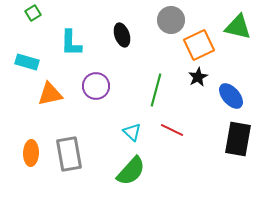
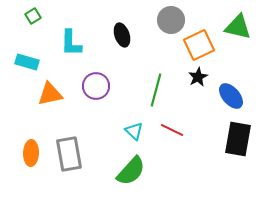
green square: moved 3 px down
cyan triangle: moved 2 px right, 1 px up
